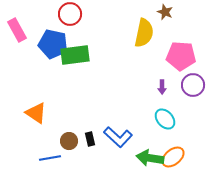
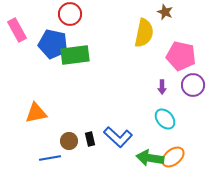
pink pentagon: rotated 8 degrees clockwise
orange triangle: rotated 45 degrees counterclockwise
